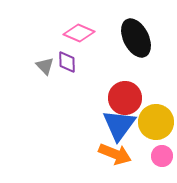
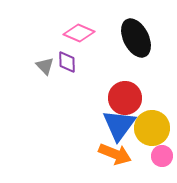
yellow circle: moved 4 px left, 6 px down
